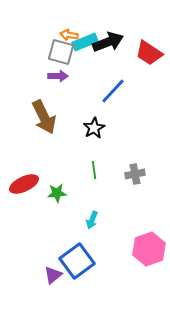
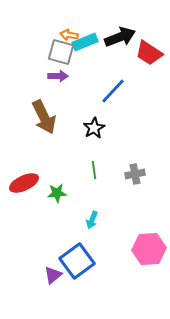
black arrow: moved 12 px right, 5 px up
red ellipse: moved 1 px up
pink hexagon: rotated 16 degrees clockwise
